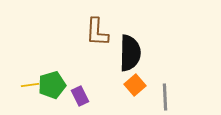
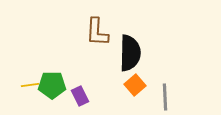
green pentagon: rotated 16 degrees clockwise
